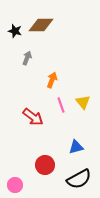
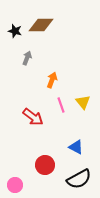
blue triangle: rotated 42 degrees clockwise
